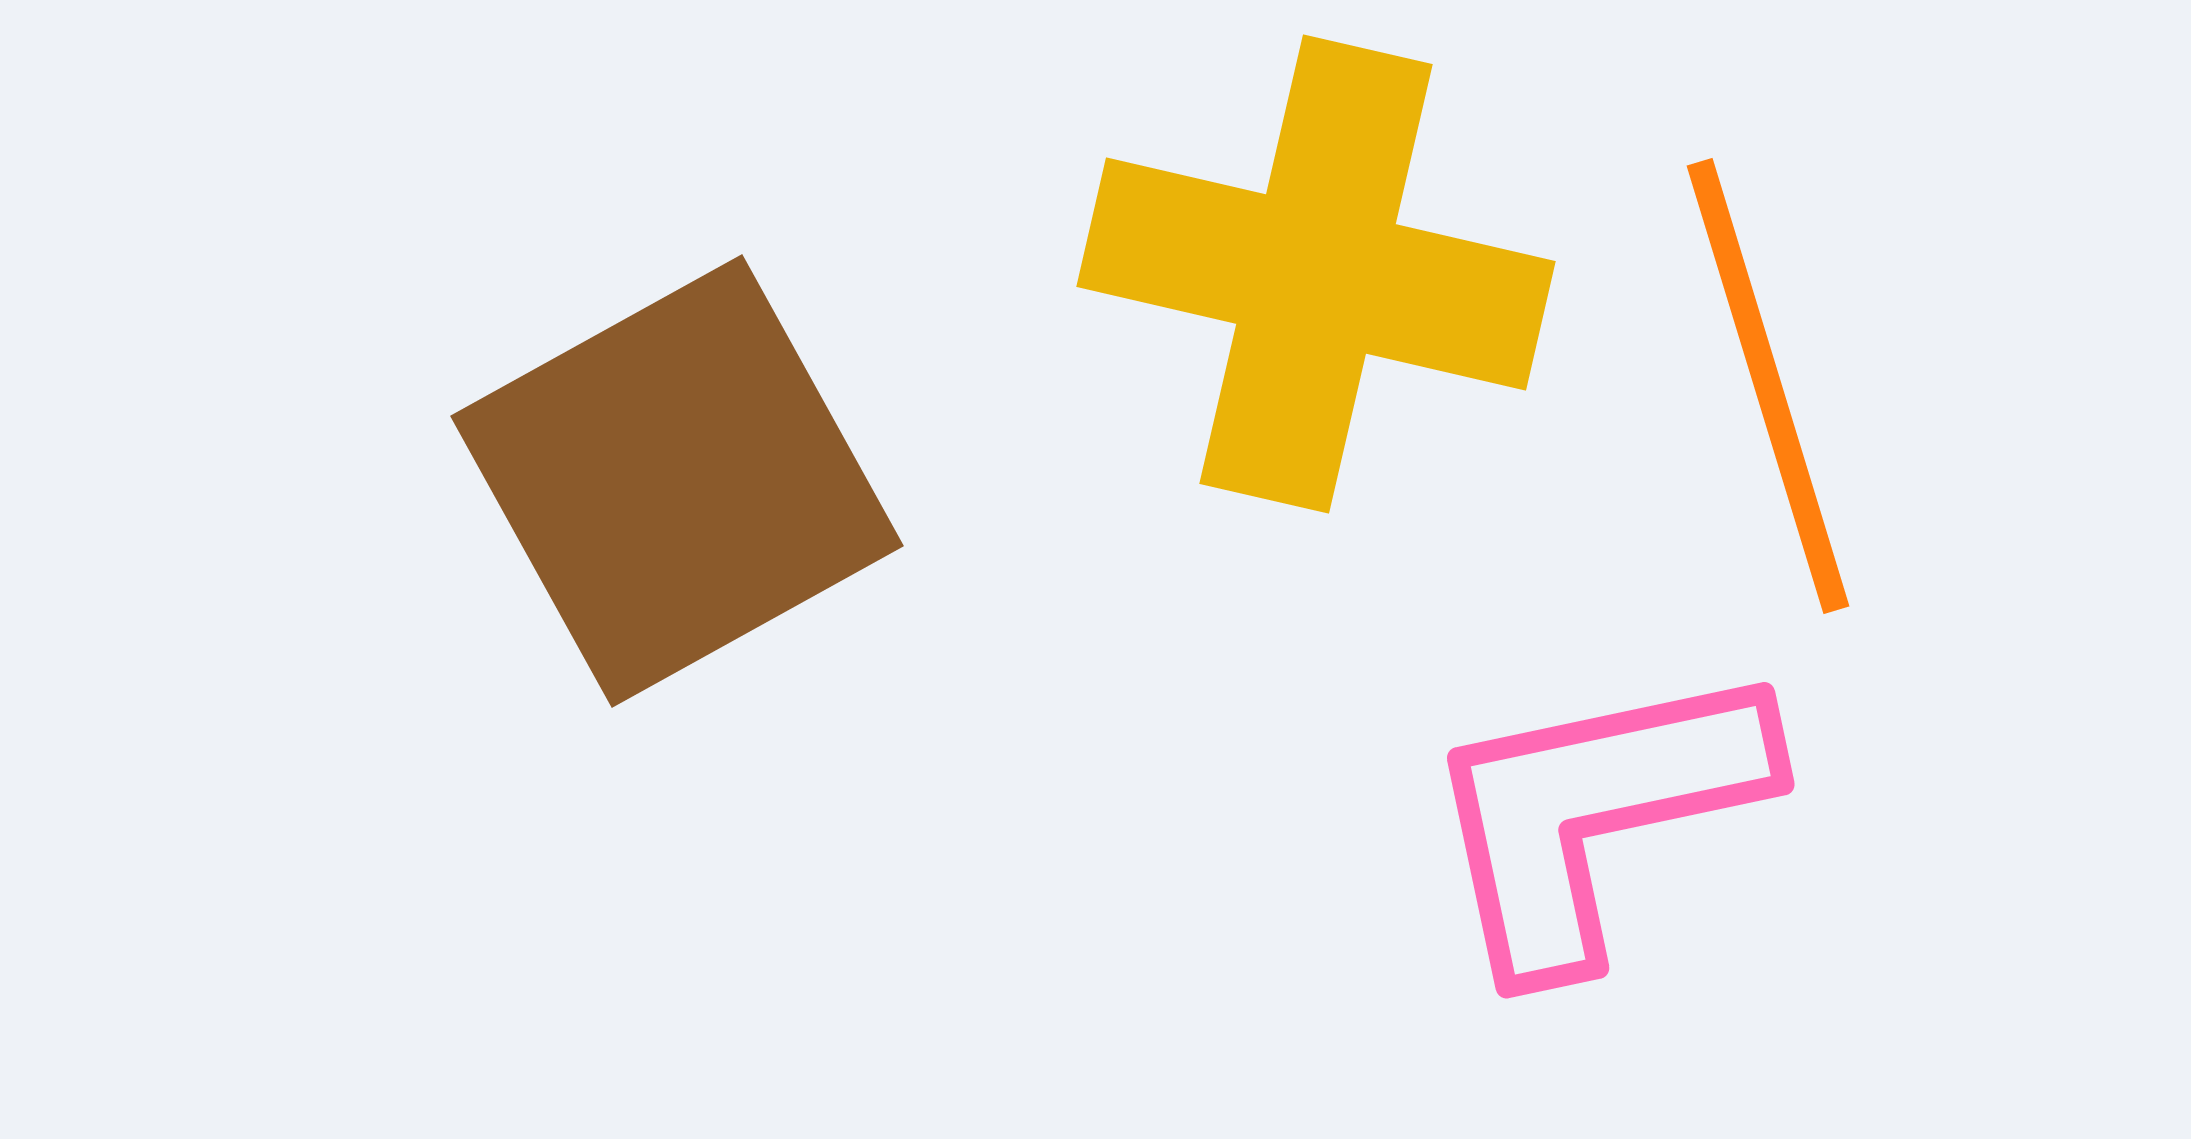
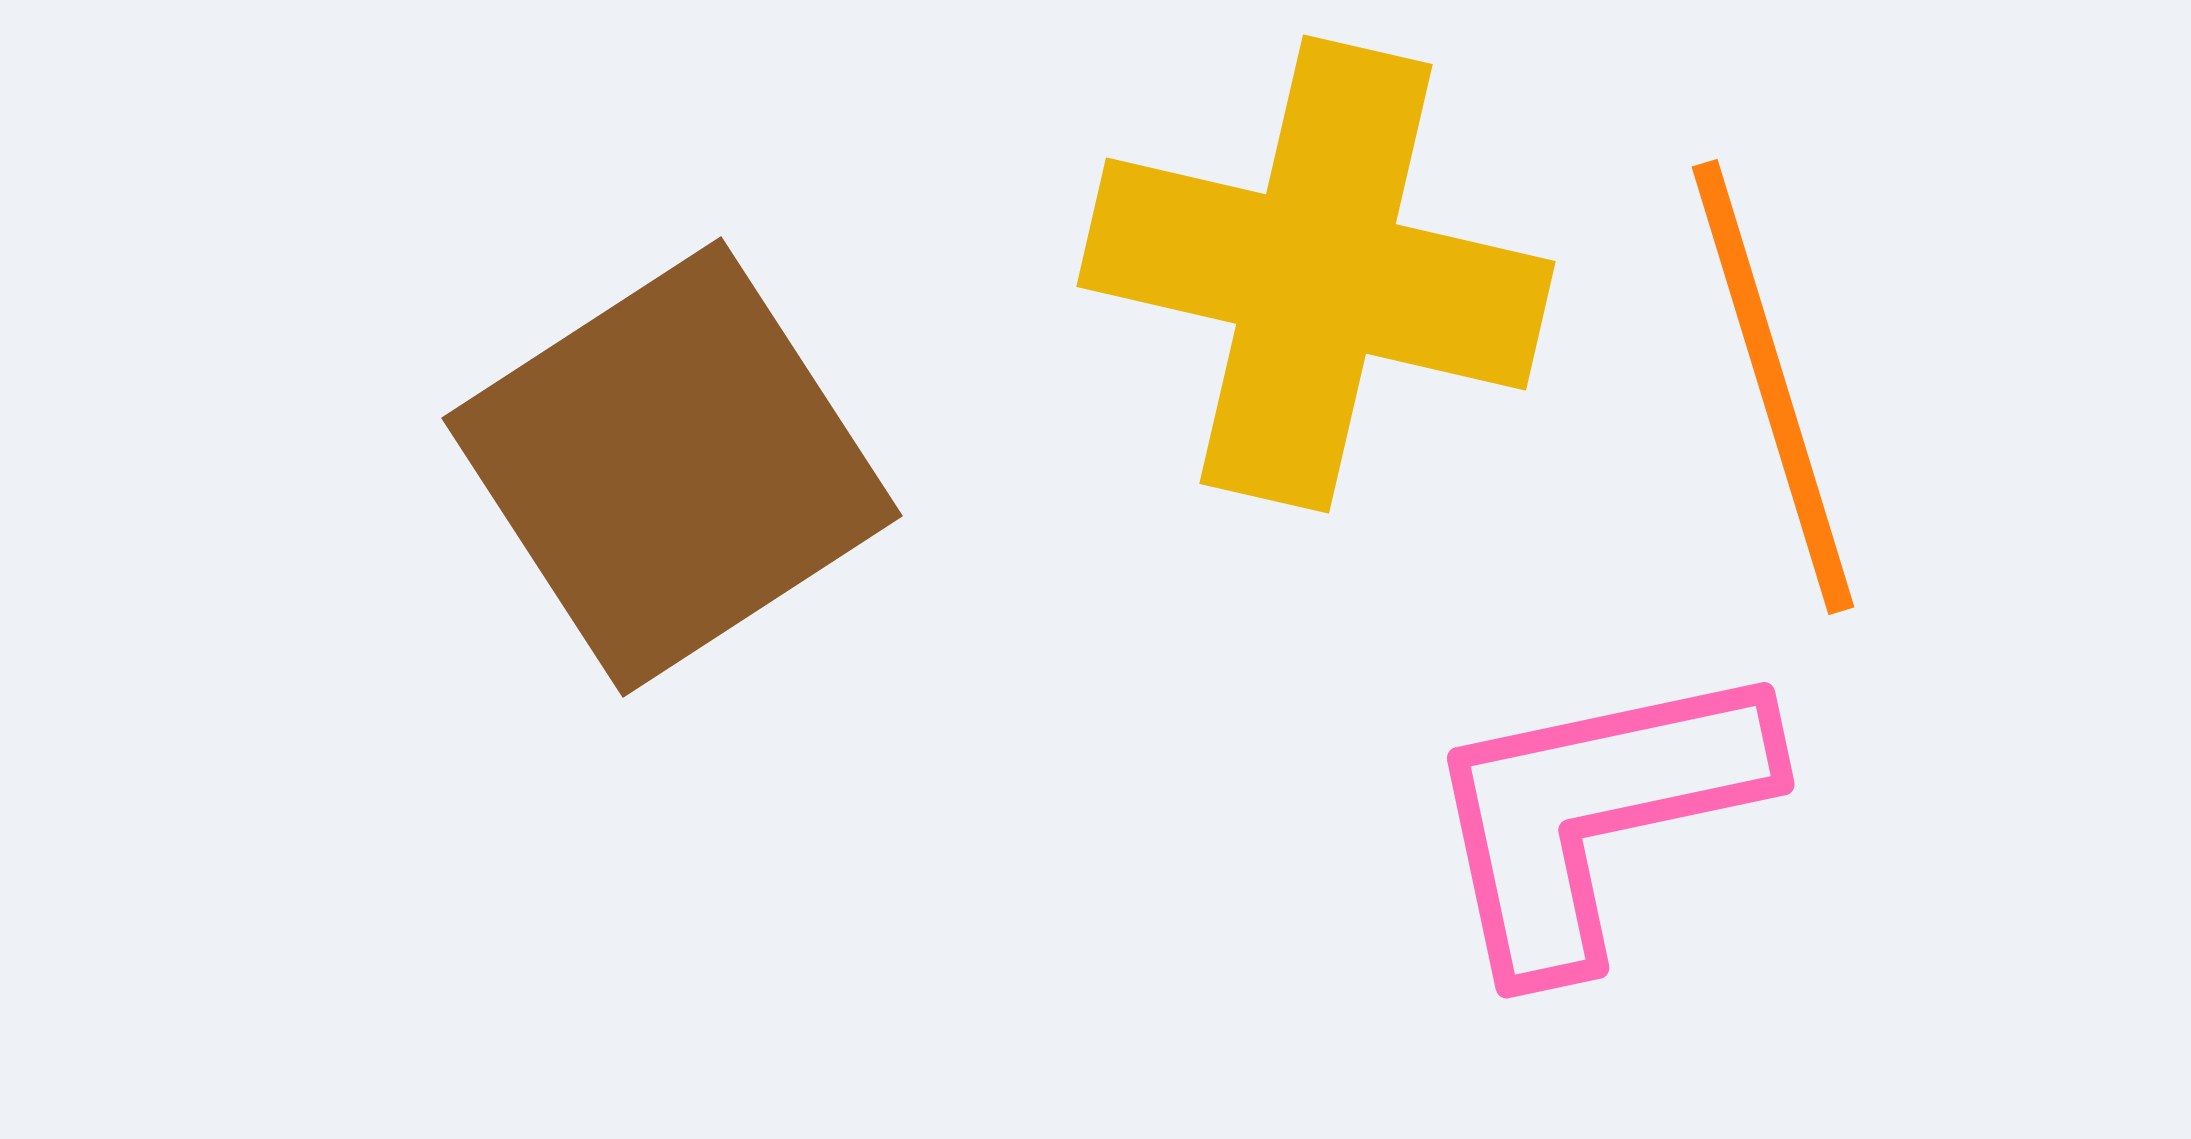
orange line: moved 5 px right, 1 px down
brown square: moved 5 px left, 14 px up; rotated 4 degrees counterclockwise
